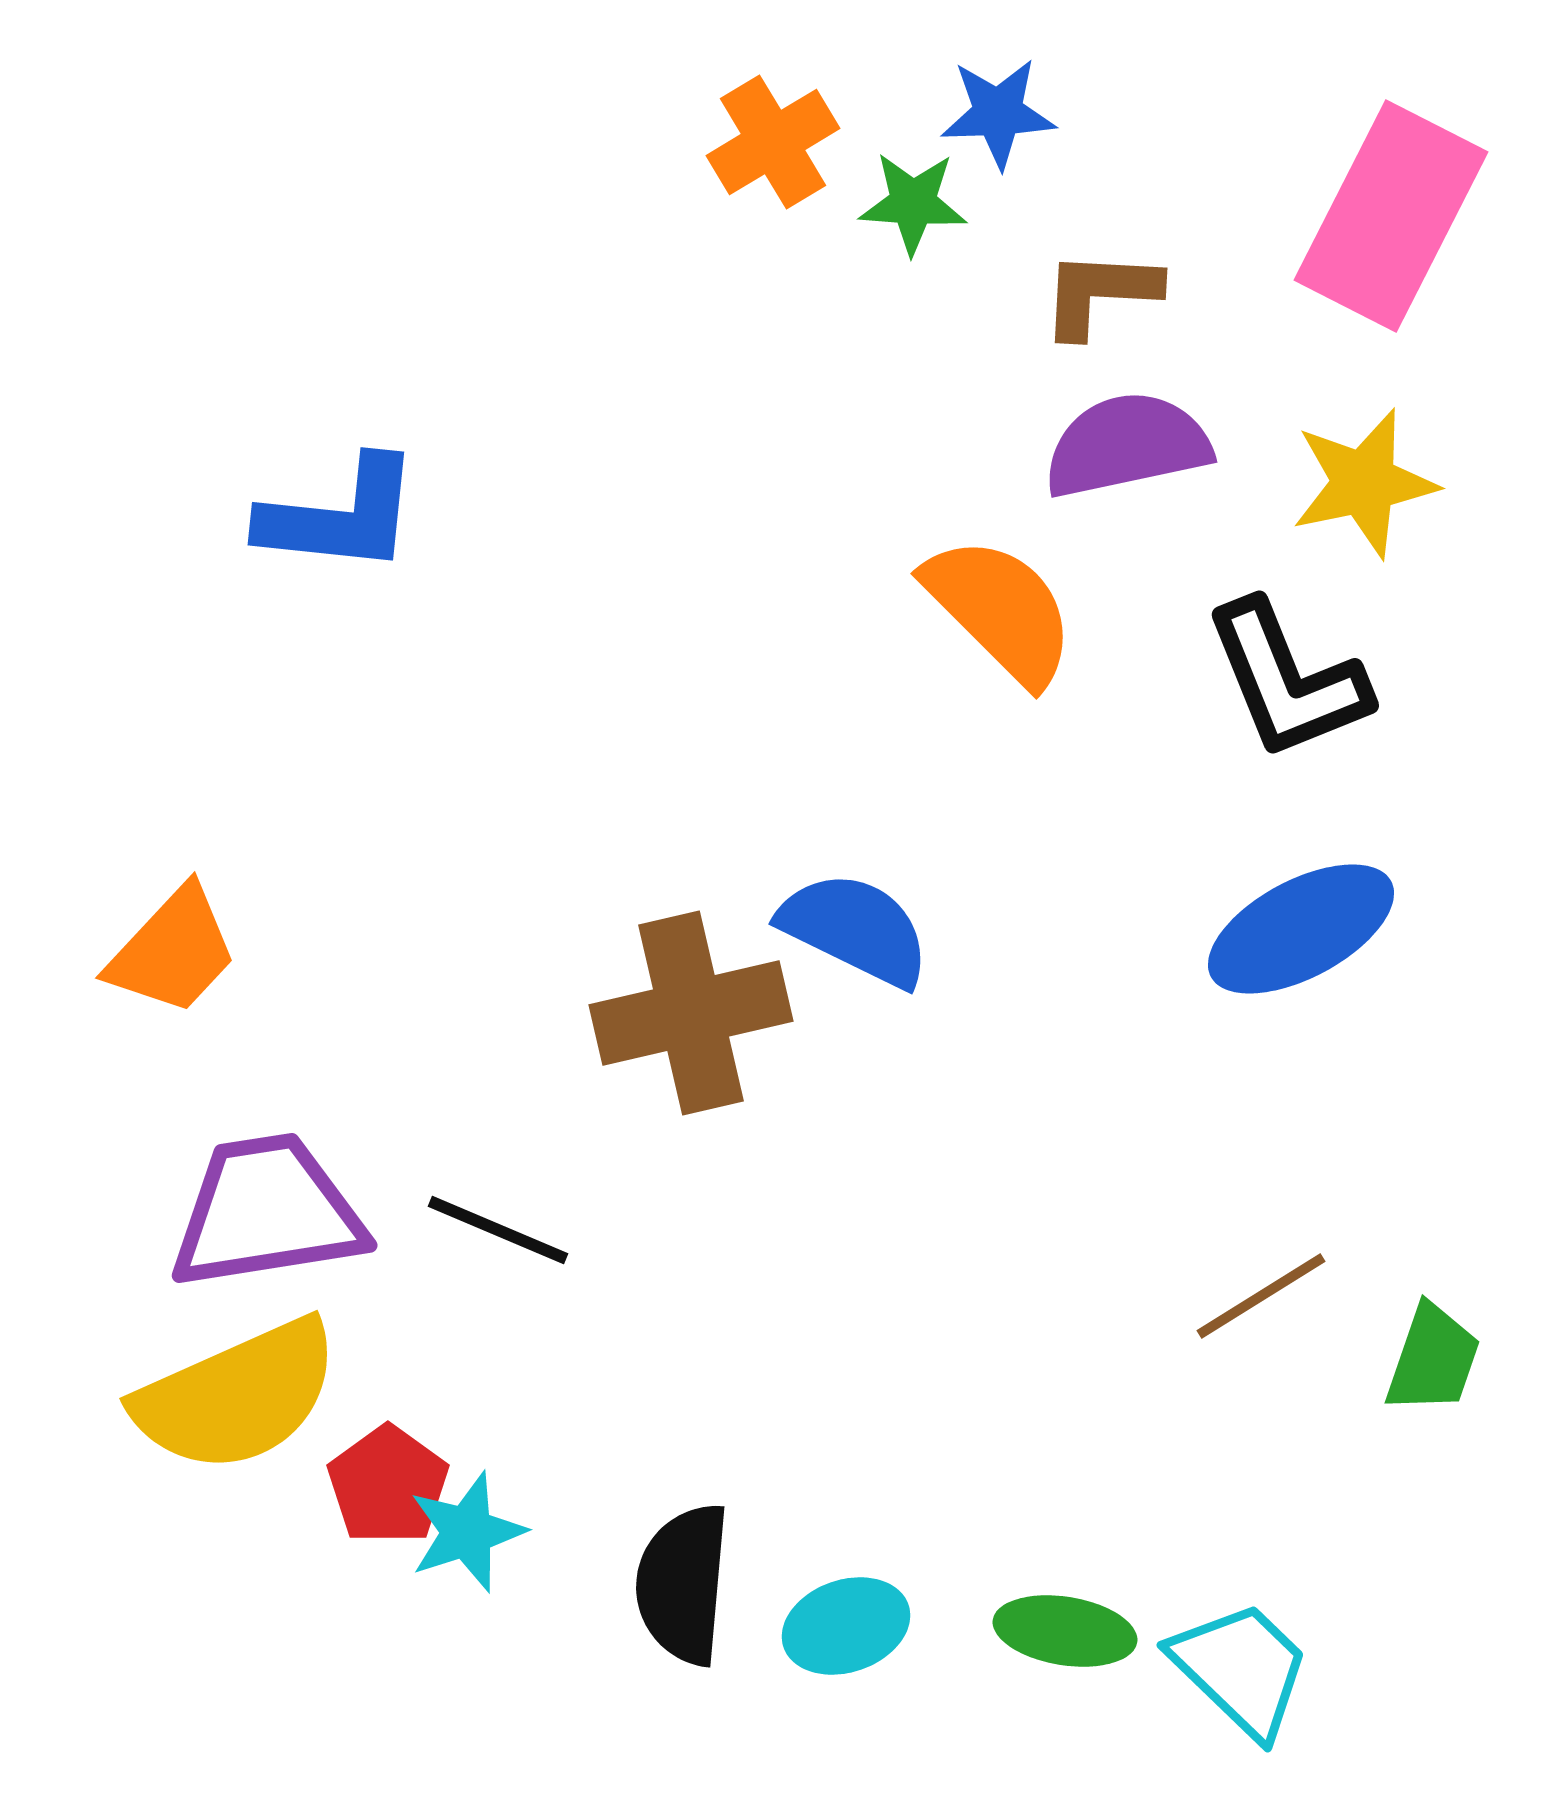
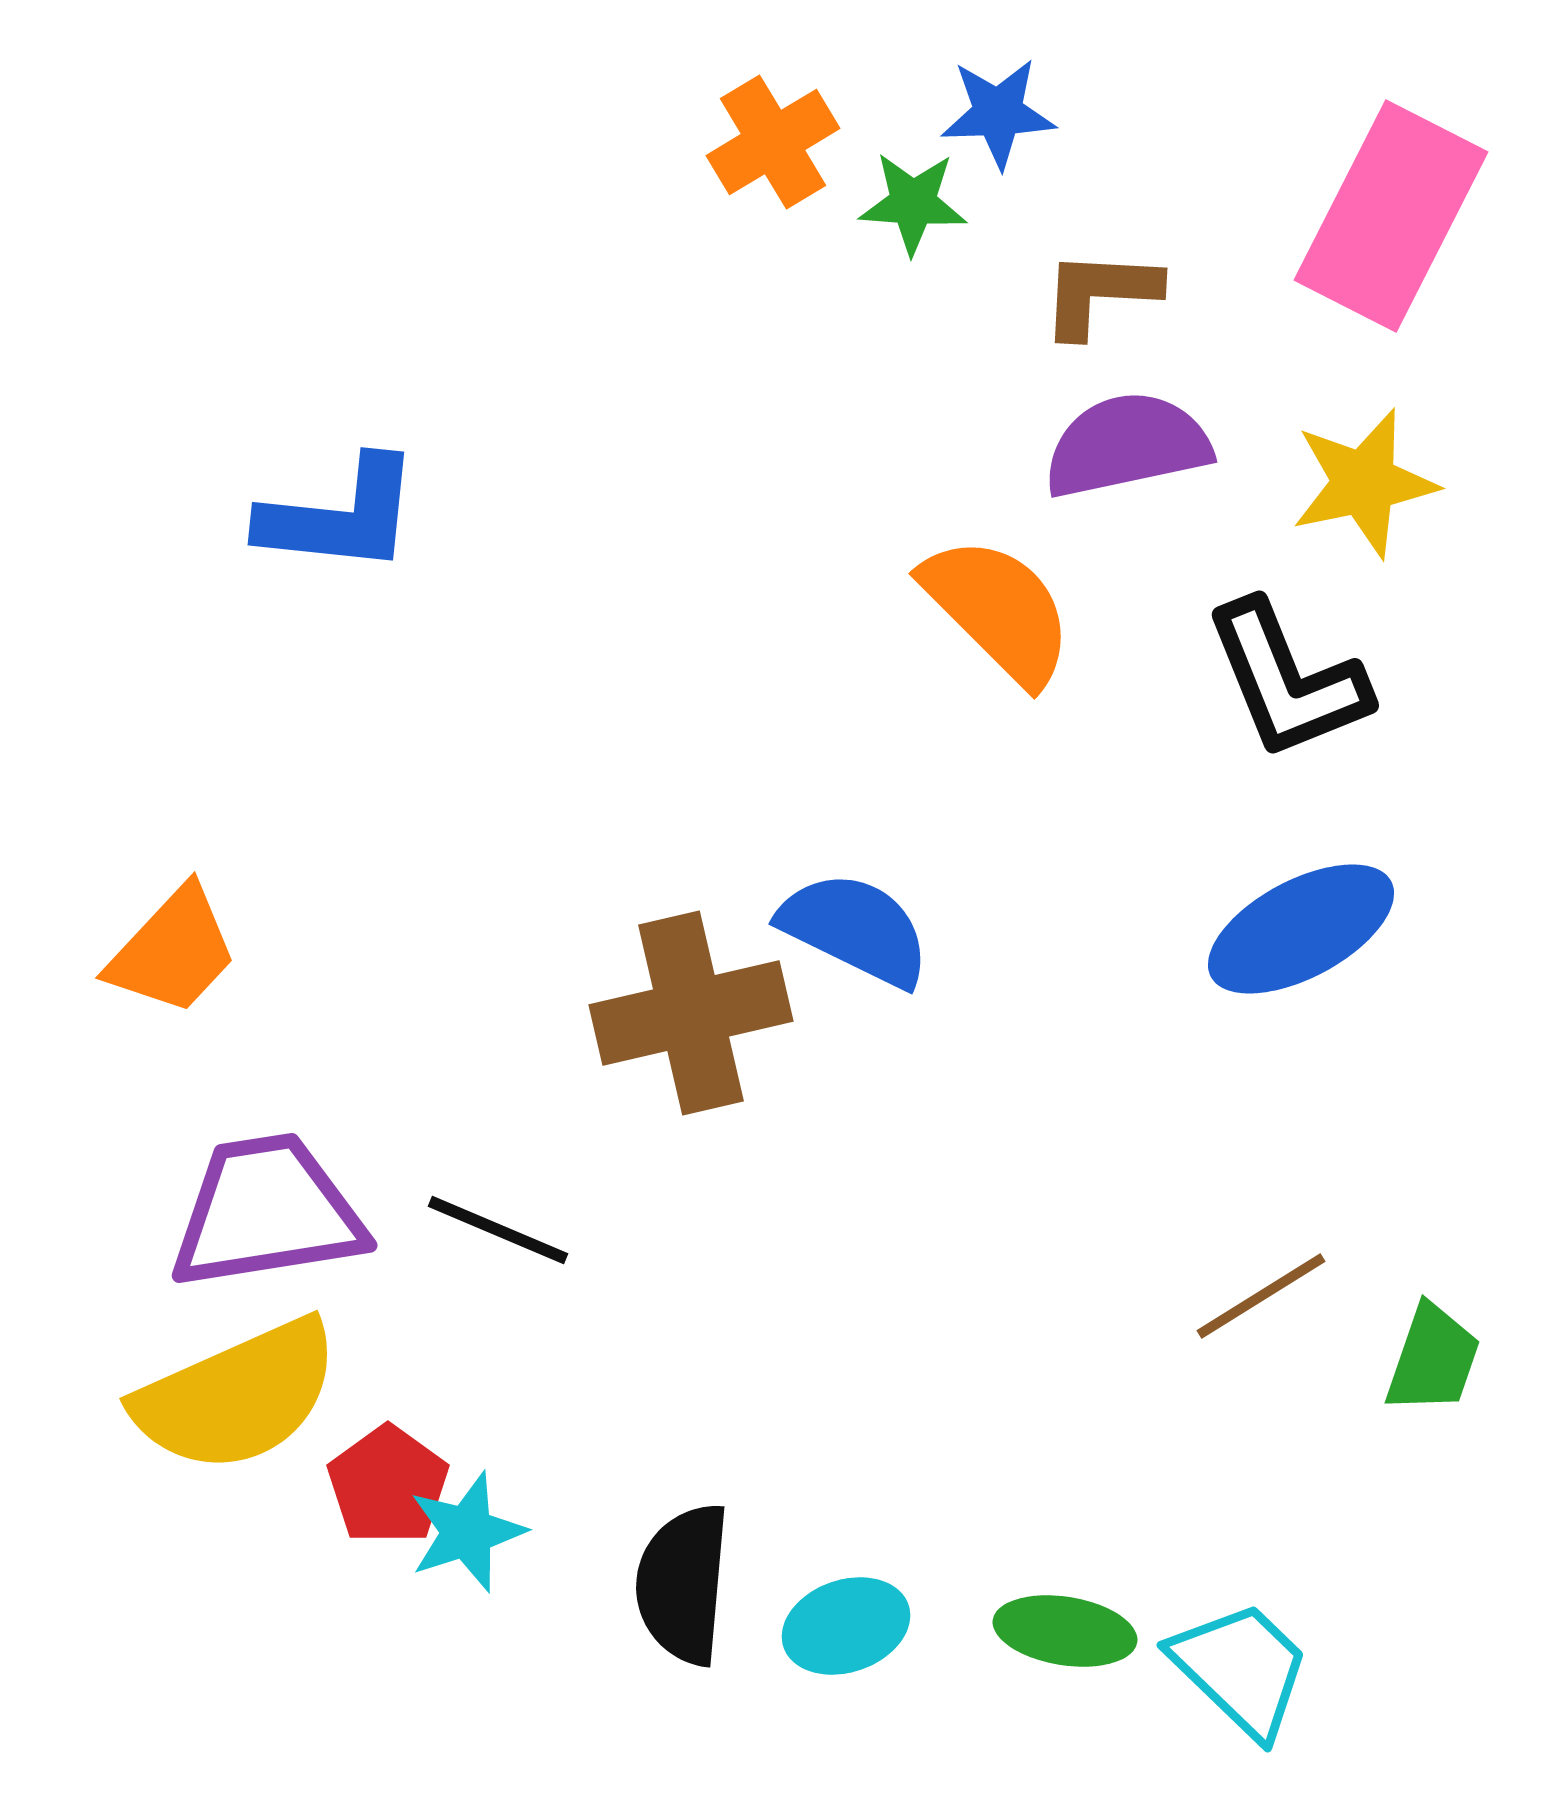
orange semicircle: moved 2 px left
